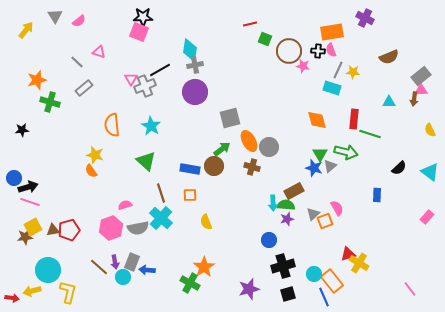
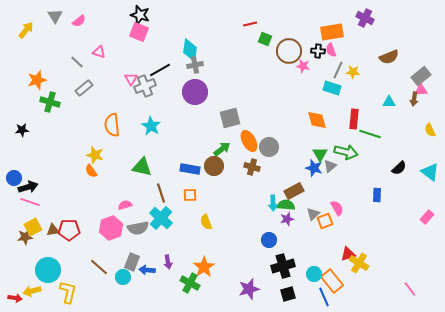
black star at (143, 17): moved 3 px left, 2 px up; rotated 18 degrees clockwise
green triangle at (146, 161): moved 4 px left, 6 px down; rotated 30 degrees counterclockwise
red pentagon at (69, 230): rotated 15 degrees clockwise
purple arrow at (115, 262): moved 53 px right
red arrow at (12, 298): moved 3 px right
